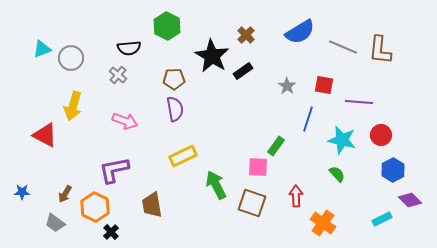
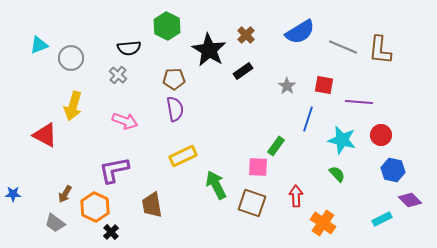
cyan triangle: moved 3 px left, 4 px up
black star: moved 3 px left, 6 px up
blue hexagon: rotated 20 degrees counterclockwise
blue star: moved 9 px left, 2 px down
